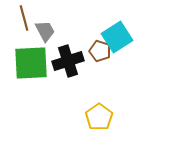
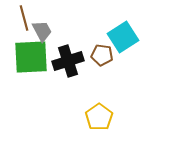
gray trapezoid: moved 3 px left
cyan square: moved 6 px right
brown pentagon: moved 2 px right, 4 px down; rotated 10 degrees counterclockwise
green square: moved 6 px up
